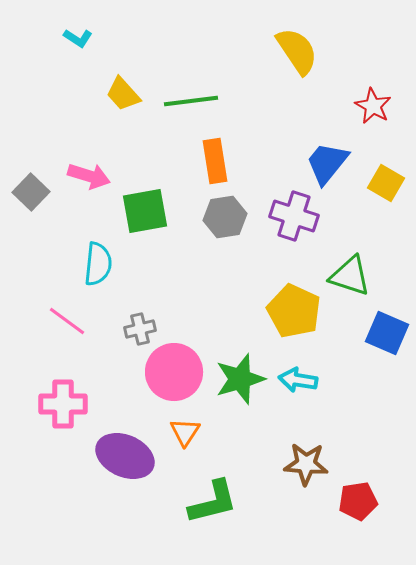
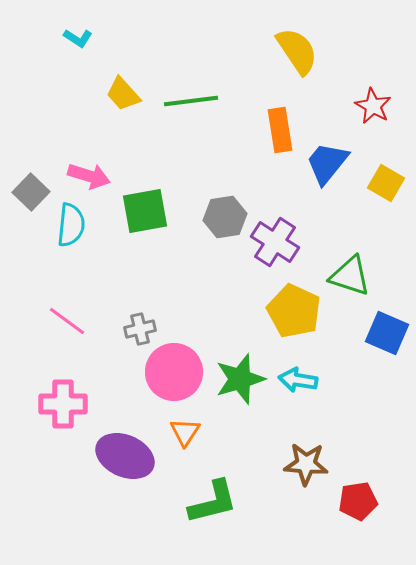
orange rectangle: moved 65 px right, 31 px up
purple cross: moved 19 px left, 26 px down; rotated 15 degrees clockwise
cyan semicircle: moved 27 px left, 39 px up
